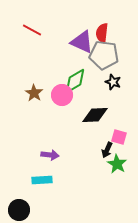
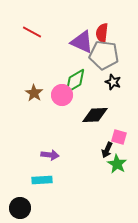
red line: moved 2 px down
black circle: moved 1 px right, 2 px up
